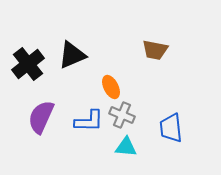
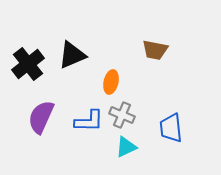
orange ellipse: moved 5 px up; rotated 40 degrees clockwise
cyan triangle: rotated 30 degrees counterclockwise
